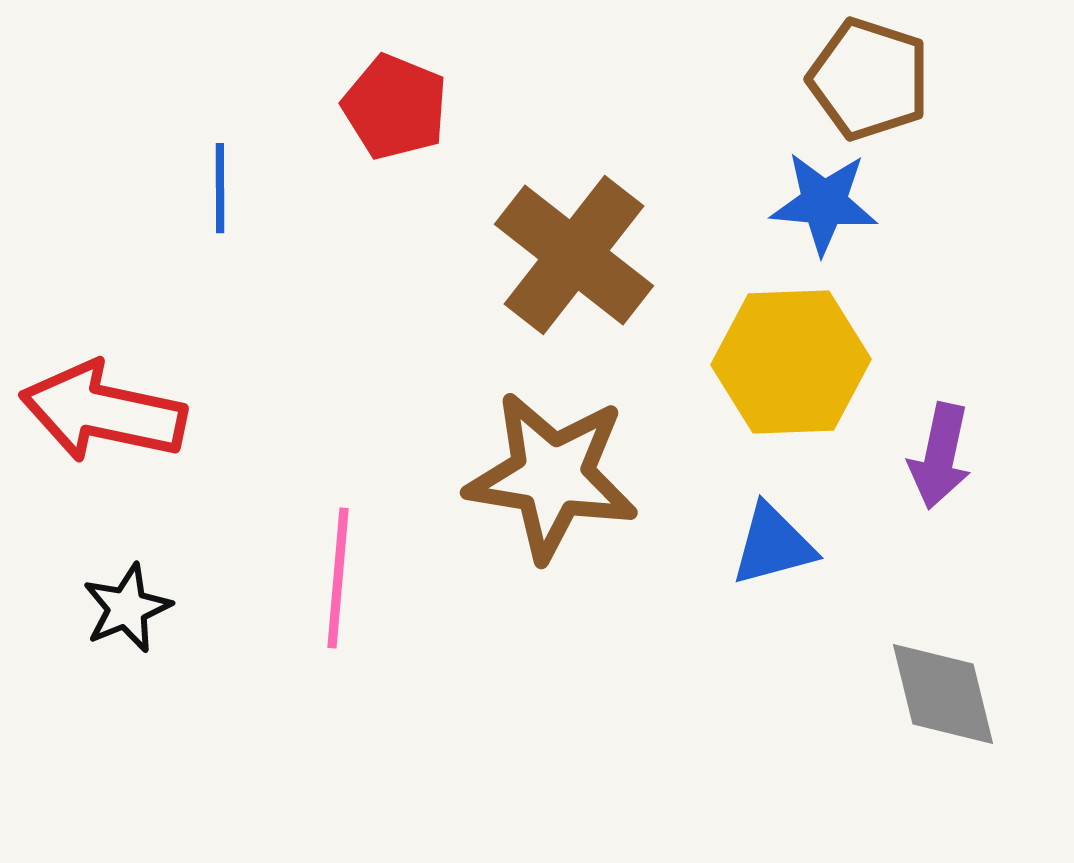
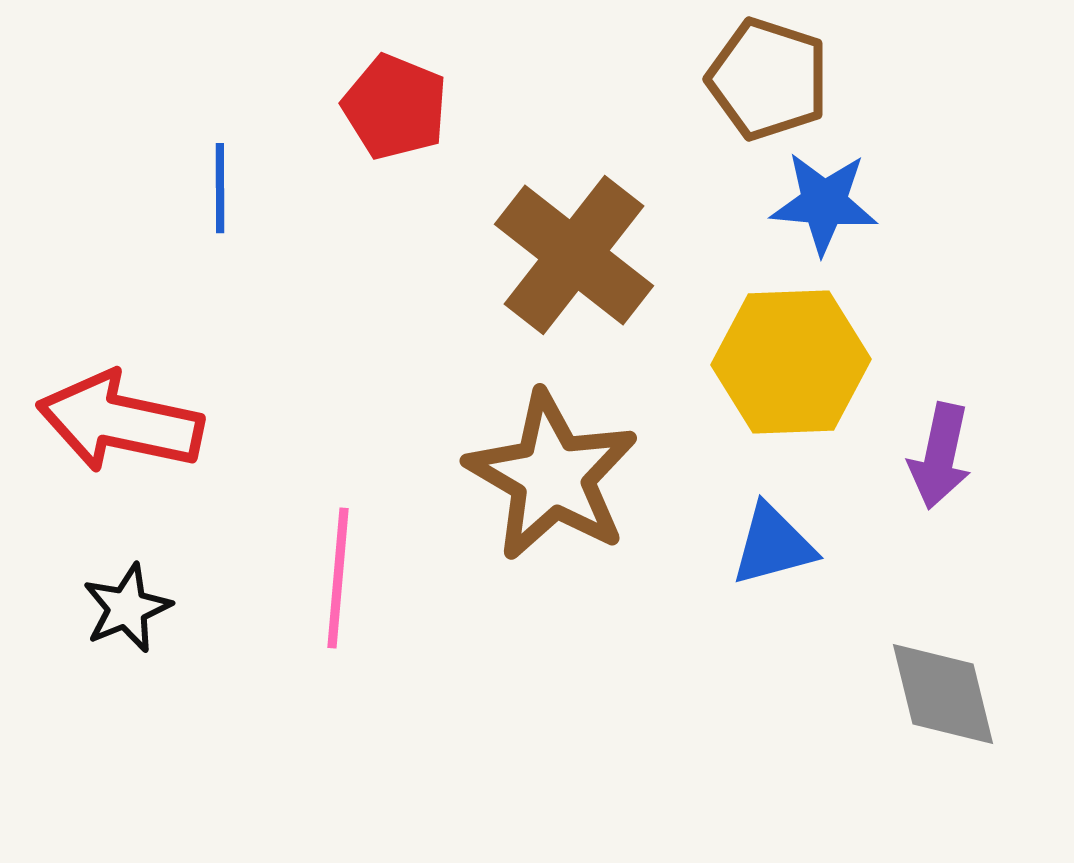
brown pentagon: moved 101 px left
red arrow: moved 17 px right, 10 px down
brown star: rotated 21 degrees clockwise
